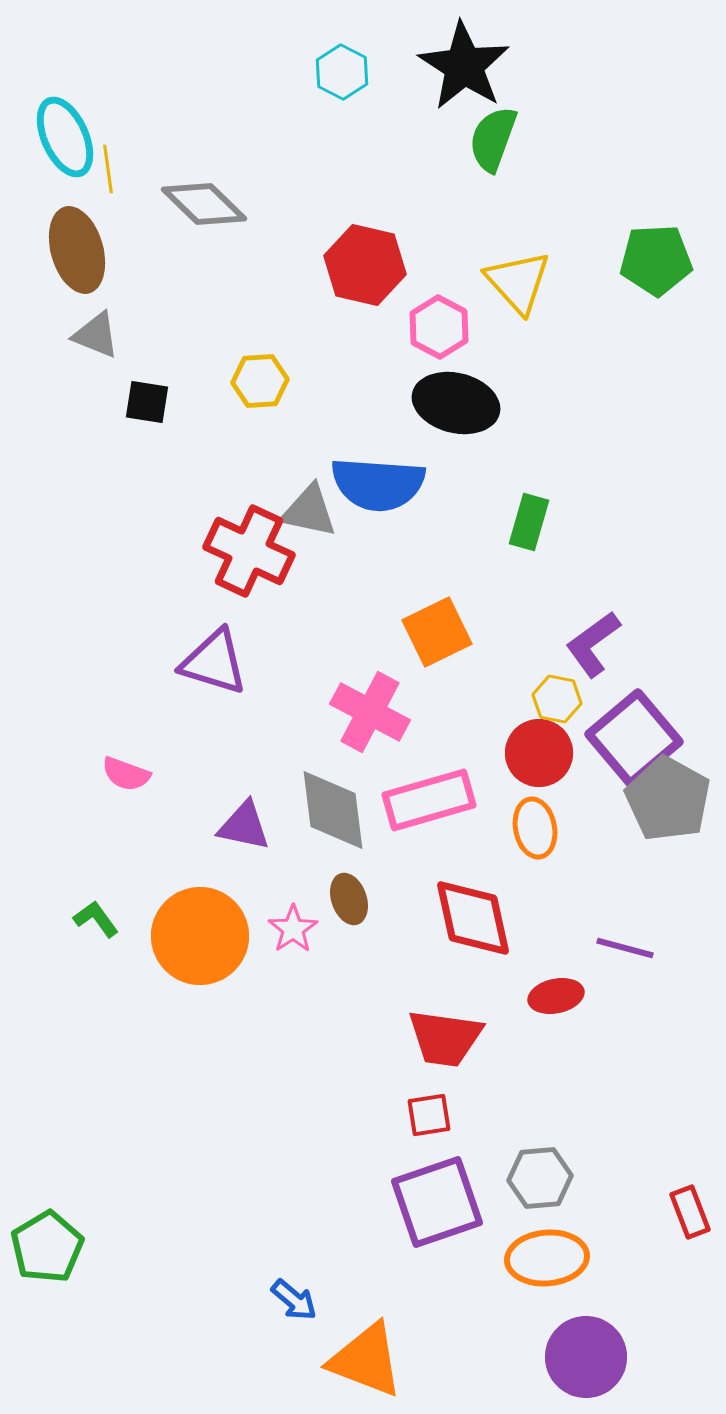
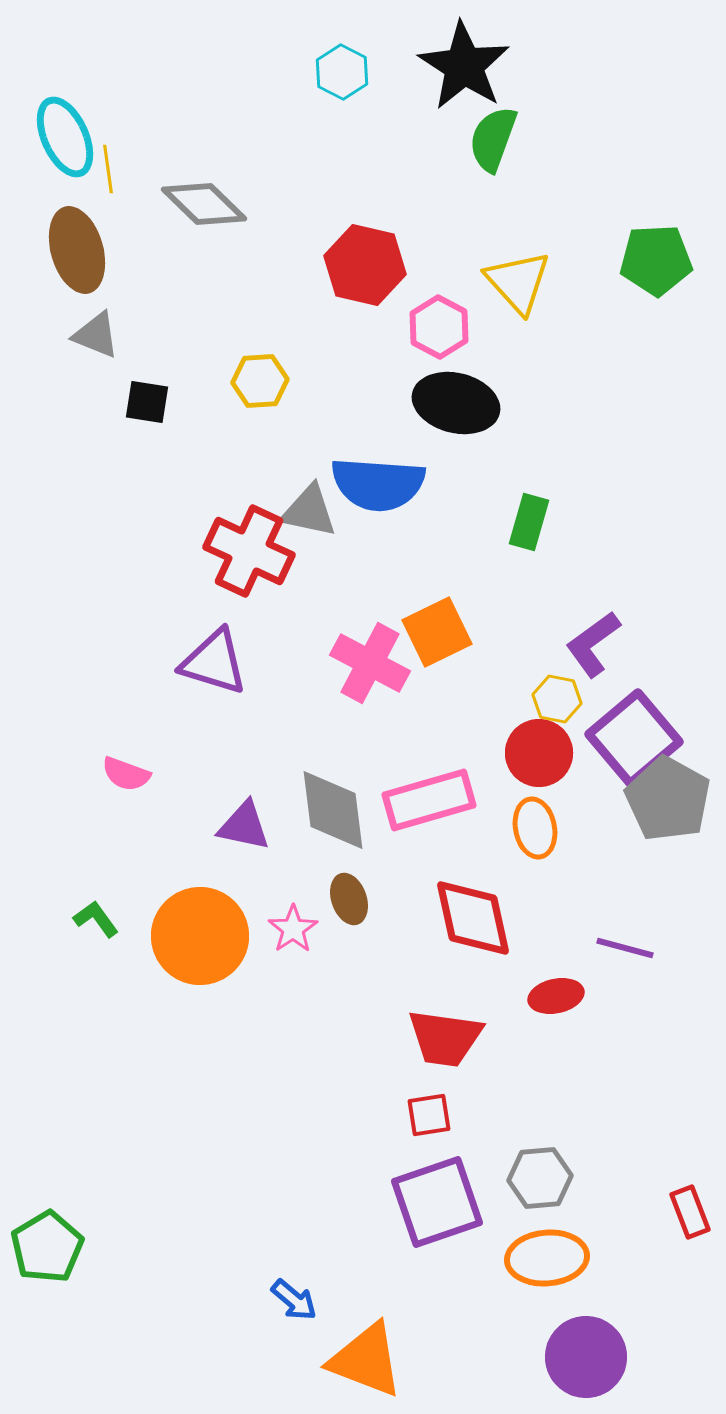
pink cross at (370, 712): moved 49 px up
